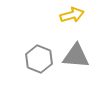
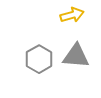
gray hexagon: rotated 8 degrees clockwise
